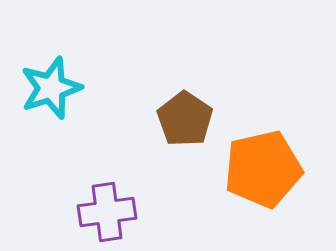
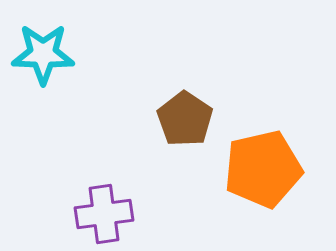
cyan star: moved 8 px left, 34 px up; rotated 20 degrees clockwise
purple cross: moved 3 px left, 2 px down
